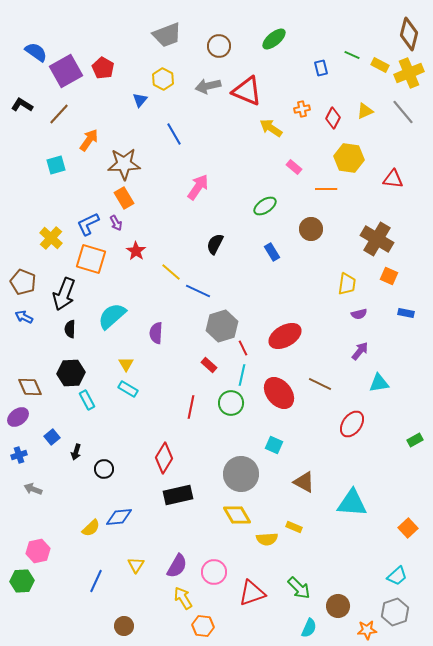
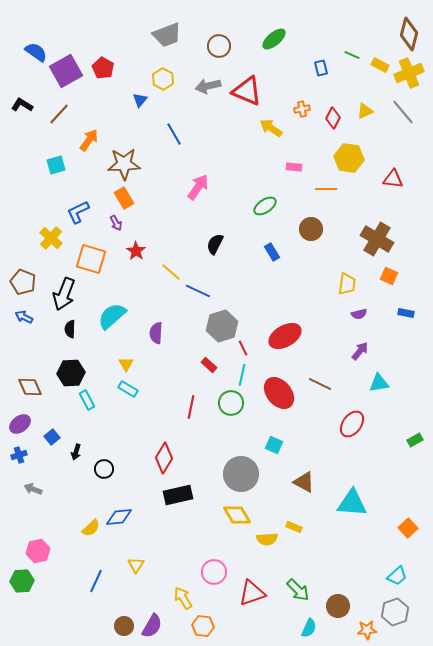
pink rectangle at (294, 167): rotated 35 degrees counterclockwise
blue L-shape at (88, 224): moved 10 px left, 12 px up
purple ellipse at (18, 417): moved 2 px right, 7 px down
purple semicircle at (177, 566): moved 25 px left, 60 px down
green arrow at (299, 588): moved 1 px left, 2 px down
